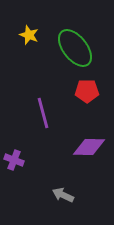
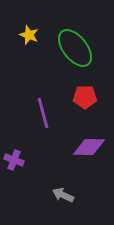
red pentagon: moved 2 px left, 6 px down
